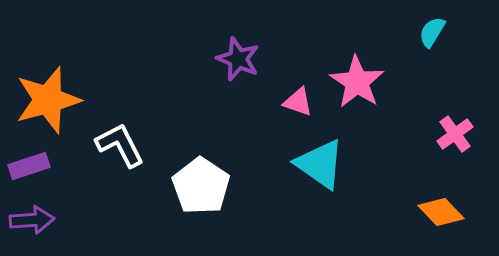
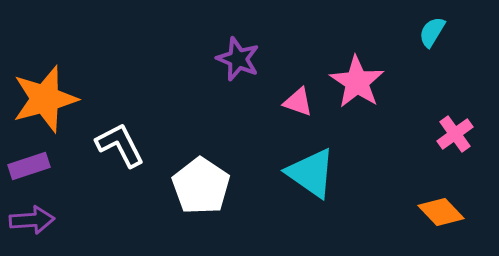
orange star: moved 3 px left, 1 px up
cyan triangle: moved 9 px left, 9 px down
